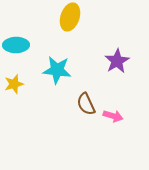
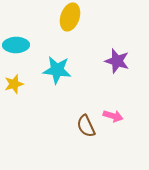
purple star: rotated 25 degrees counterclockwise
brown semicircle: moved 22 px down
